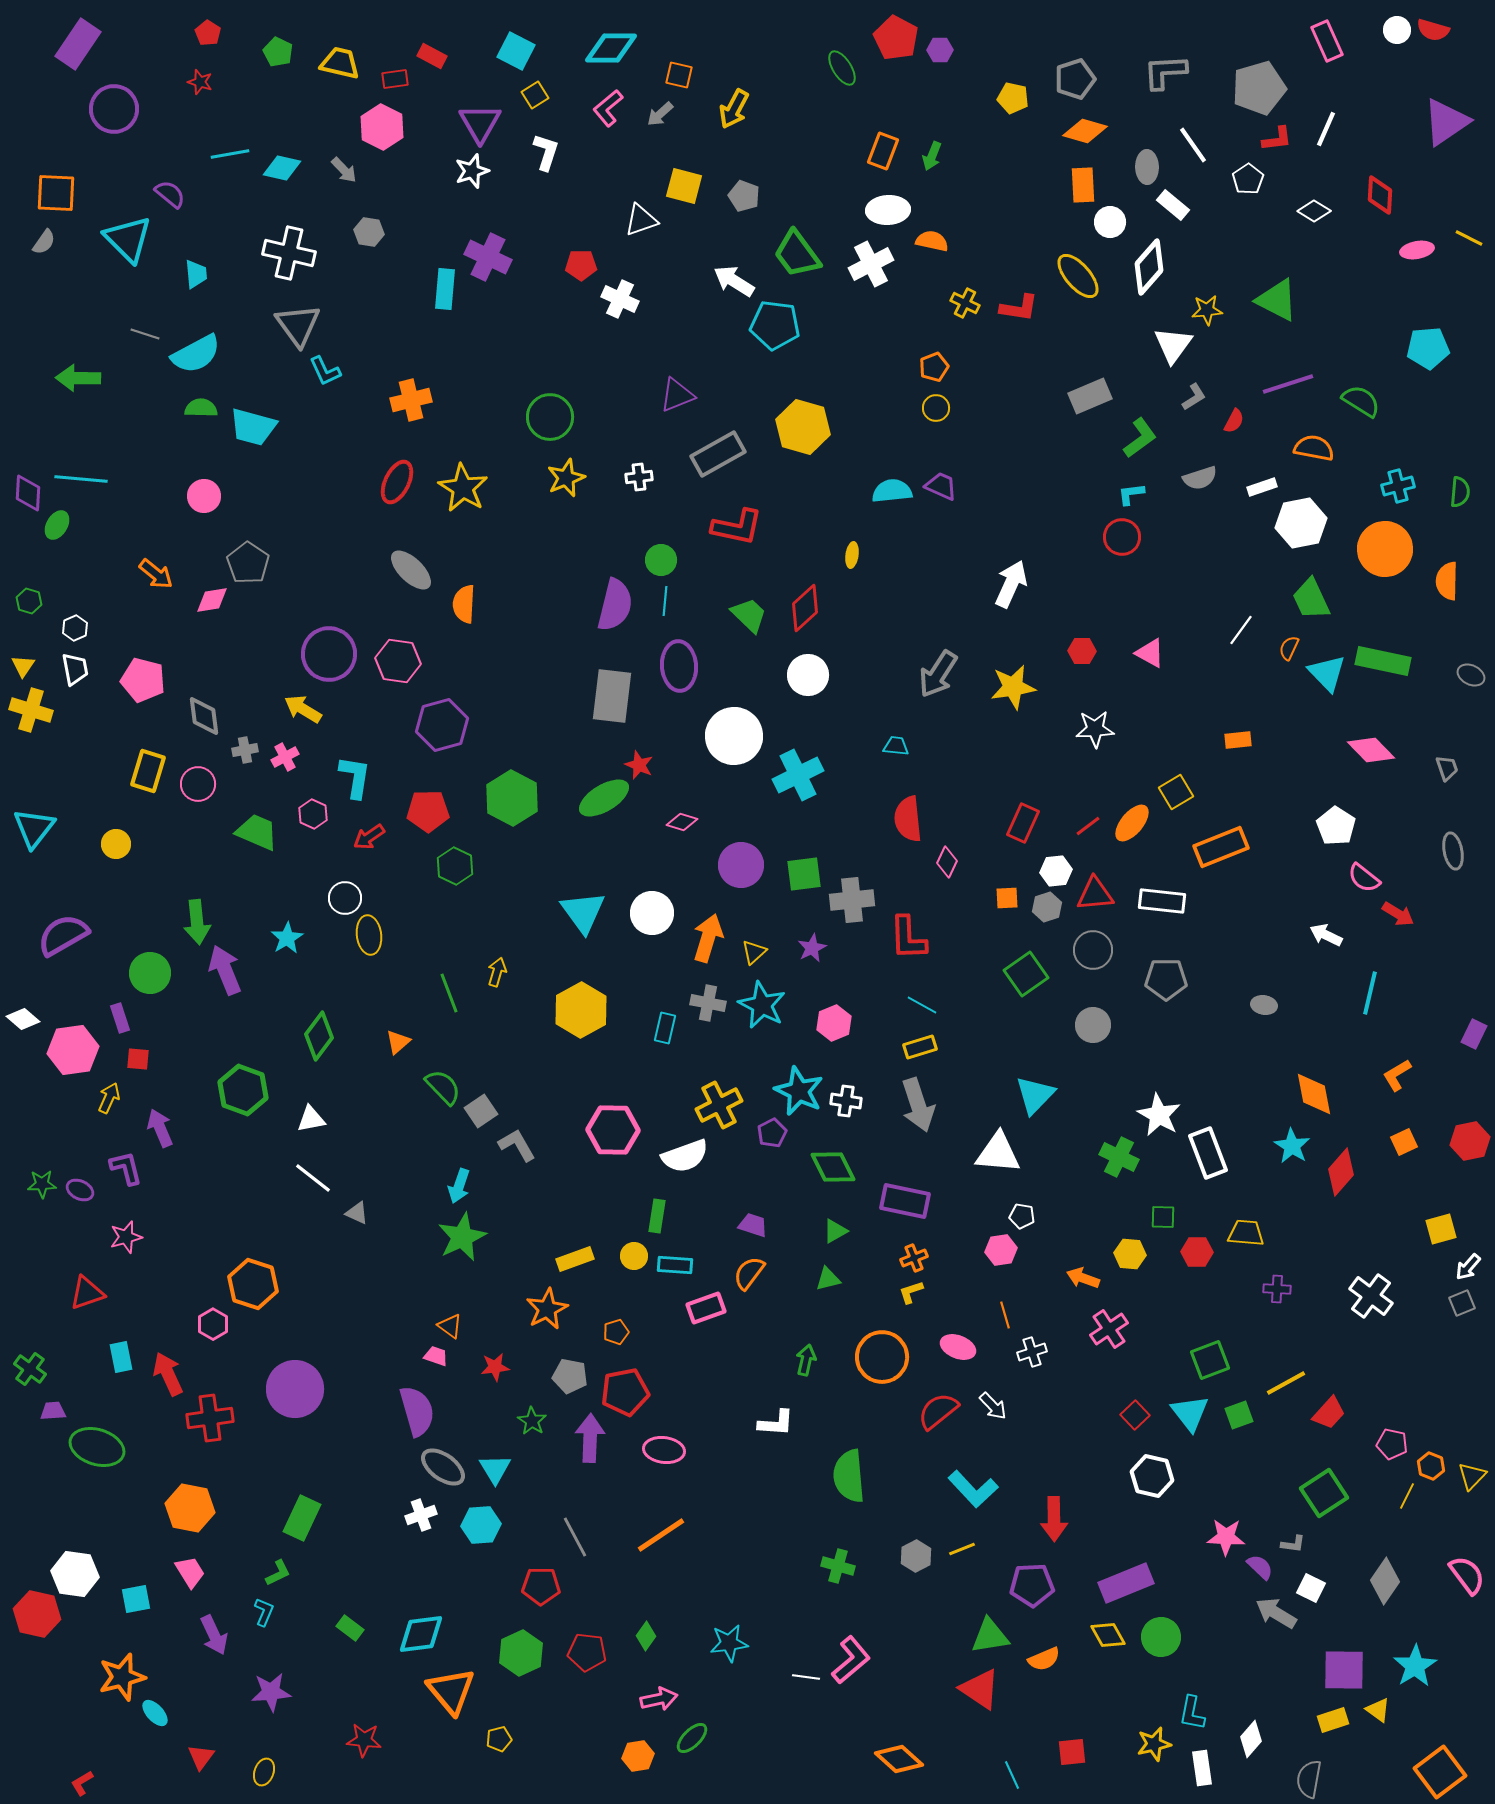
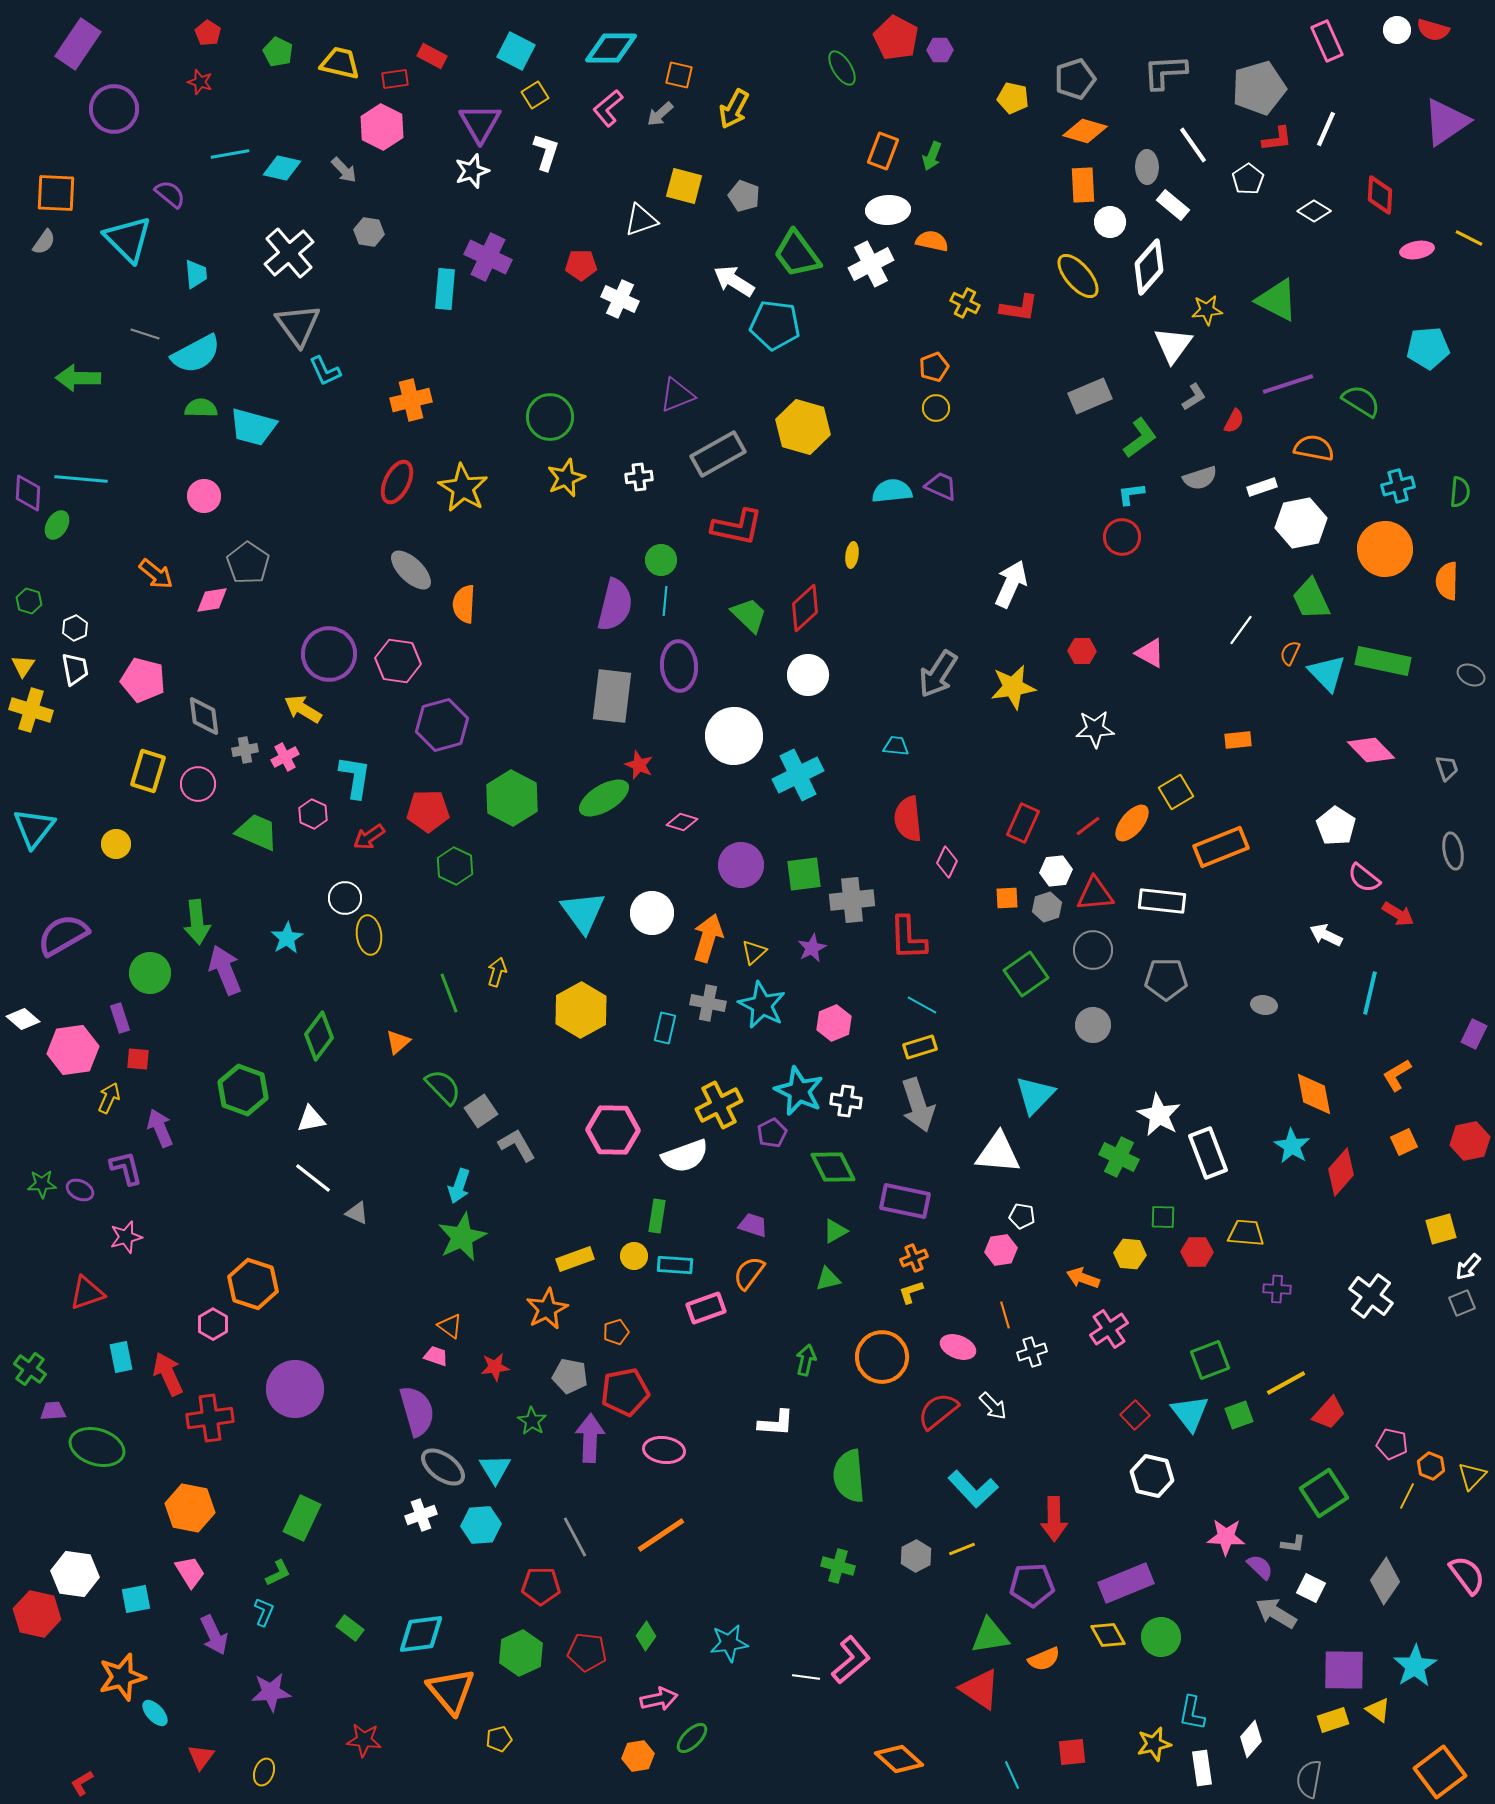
white cross at (289, 253): rotated 36 degrees clockwise
orange semicircle at (1289, 648): moved 1 px right, 5 px down
